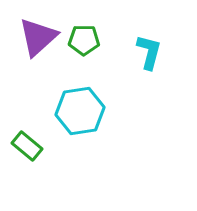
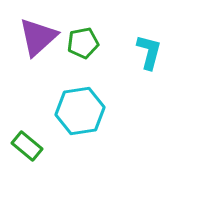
green pentagon: moved 1 px left, 3 px down; rotated 12 degrees counterclockwise
